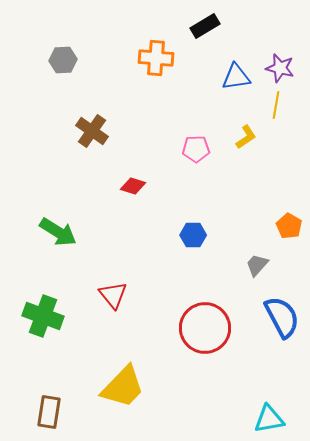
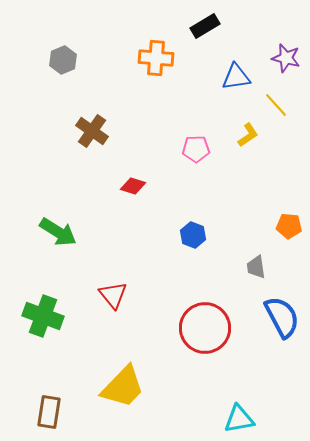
gray hexagon: rotated 20 degrees counterclockwise
purple star: moved 6 px right, 10 px up
yellow line: rotated 52 degrees counterclockwise
yellow L-shape: moved 2 px right, 2 px up
orange pentagon: rotated 25 degrees counterclockwise
blue hexagon: rotated 20 degrees clockwise
gray trapezoid: moved 1 px left, 2 px down; rotated 50 degrees counterclockwise
cyan triangle: moved 30 px left
